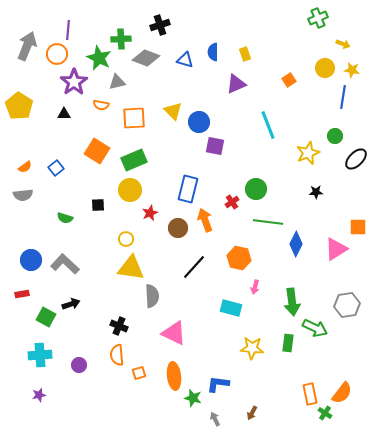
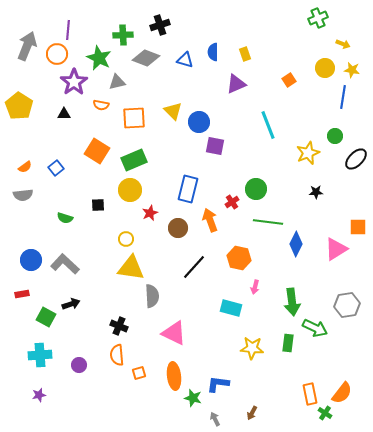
green cross at (121, 39): moved 2 px right, 4 px up
orange arrow at (205, 220): moved 5 px right
